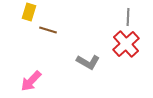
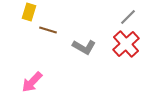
gray line: rotated 42 degrees clockwise
gray L-shape: moved 4 px left, 15 px up
pink arrow: moved 1 px right, 1 px down
